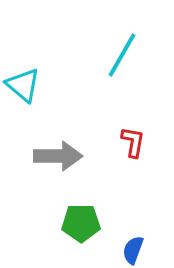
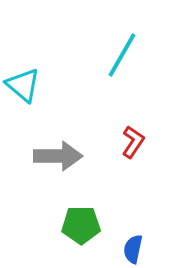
red L-shape: rotated 24 degrees clockwise
green pentagon: moved 2 px down
blue semicircle: moved 1 px up; rotated 8 degrees counterclockwise
